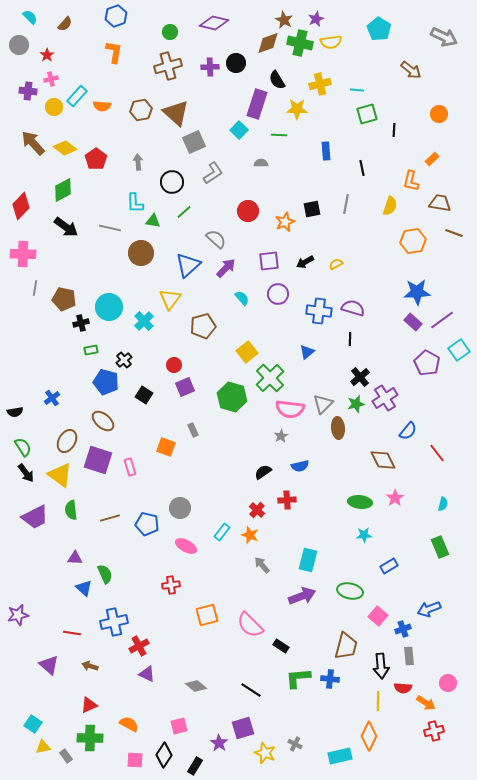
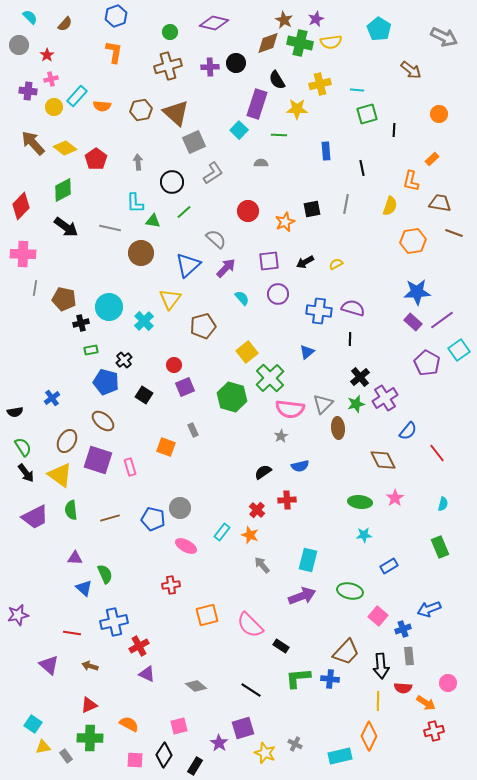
blue pentagon at (147, 524): moved 6 px right, 5 px up
brown trapezoid at (346, 646): moved 6 px down; rotated 28 degrees clockwise
